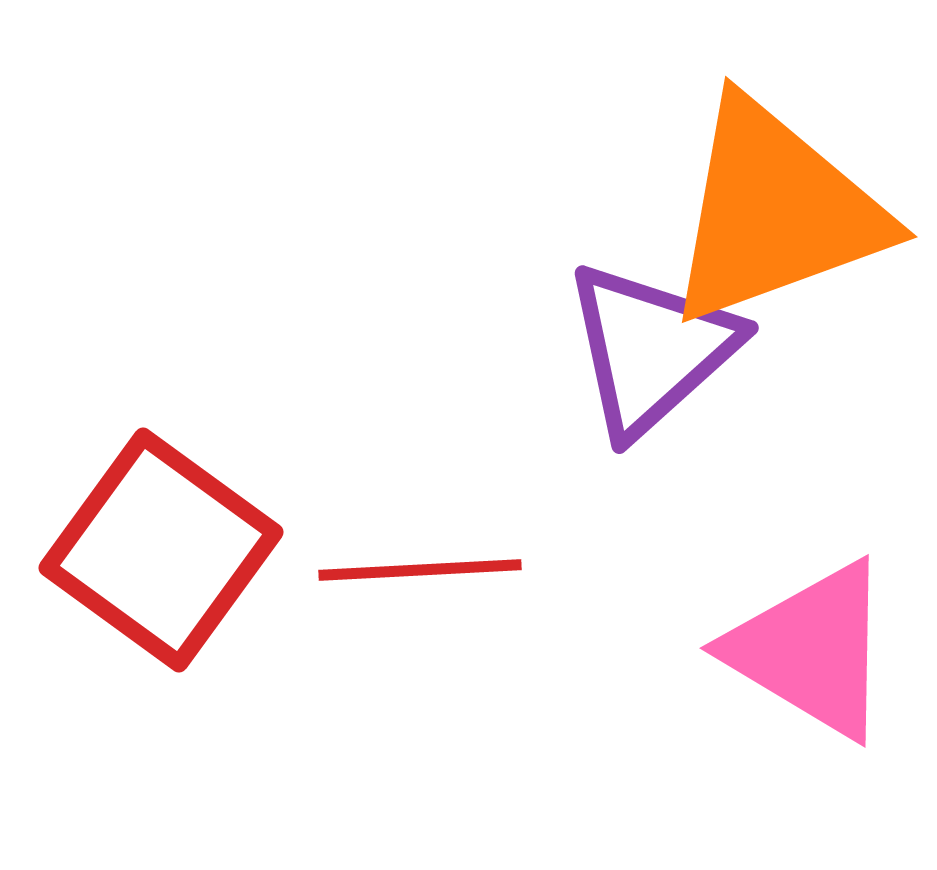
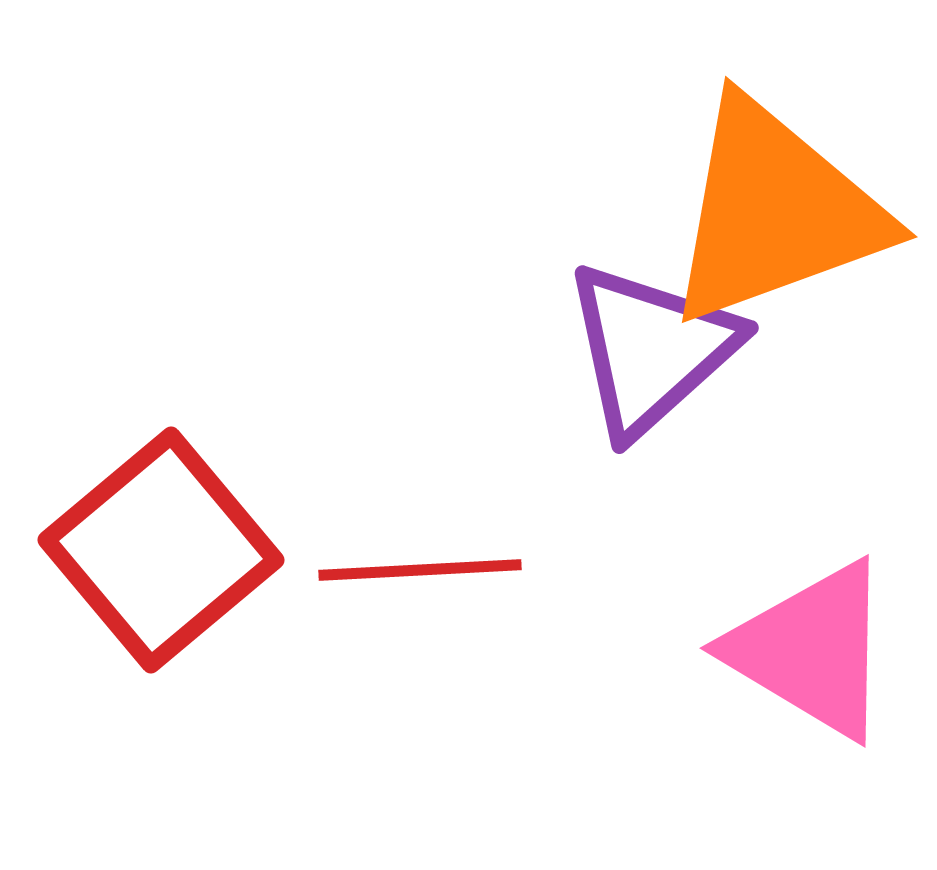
red square: rotated 14 degrees clockwise
